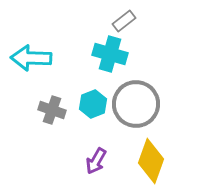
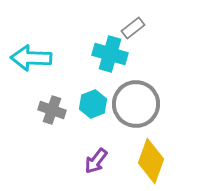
gray rectangle: moved 9 px right, 7 px down
purple arrow: rotated 8 degrees clockwise
